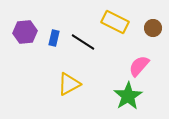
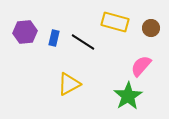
yellow rectangle: rotated 12 degrees counterclockwise
brown circle: moved 2 px left
pink semicircle: moved 2 px right
